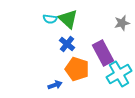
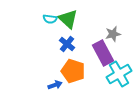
gray star: moved 9 px left, 11 px down
orange pentagon: moved 4 px left, 2 px down
